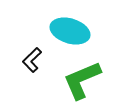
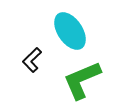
cyan ellipse: rotated 39 degrees clockwise
